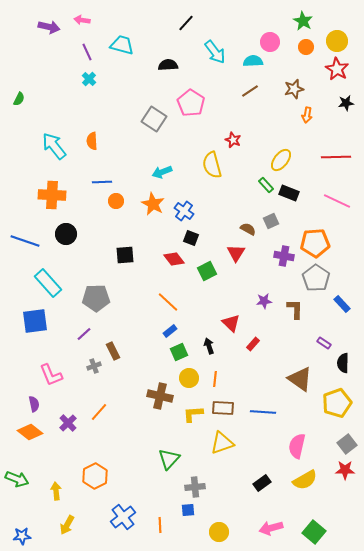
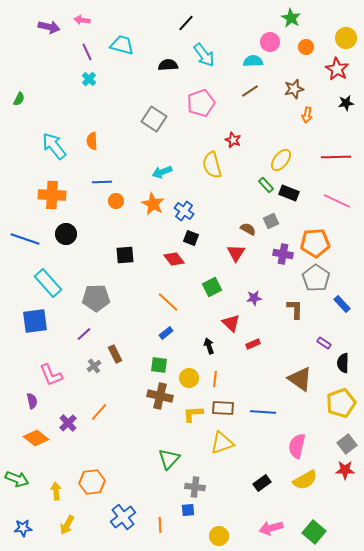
green star at (303, 21): moved 12 px left, 3 px up
yellow circle at (337, 41): moved 9 px right, 3 px up
cyan arrow at (215, 52): moved 11 px left, 3 px down
pink pentagon at (191, 103): moved 10 px right; rotated 20 degrees clockwise
blue line at (25, 241): moved 2 px up
purple cross at (284, 256): moved 1 px left, 2 px up
green square at (207, 271): moved 5 px right, 16 px down
purple star at (264, 301): moved 10 px left, 3 px up
blue rectangle at (170, 331): moved 4 px left, 2 px down
red rectangle at (253, 344): rotated 24 degrees clockwise
brown rectangle at (113, 351): moved 2 px right, 3 px down
green square at (179, 352): moved 20 px left, 13 px down; rotated 30 degrees clockwise
gray cross at (94, 366): rotated 16 degrees counterclockwise
yellow pentagon at (337, 403): moved 4 px right
purple semicircle at (34, 404): moved 2 px left, 3 px up
orange diamond at (30, 432): moved 6 px right, 6 px down
orange hexagon at (95, 476): moved 3 px left, 6 px down; rotated 20 degrees clockwise
gray cross at (195, 487): rotated 12 degrees clockwise
yellow circle at (219, 532): moved 4 px down
blue star at (22, 536): moved 1 px right, 8 px up
